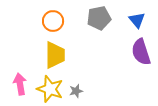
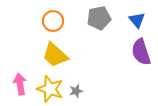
yellow trapezoid: rotated 132 degrees clockwise
